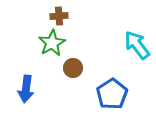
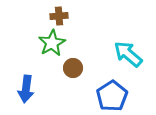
cyan arrow: moved 9 px left, 9 px down; rotated 12 degrees counterclockwise
blue pentagon: moved 2 px down
